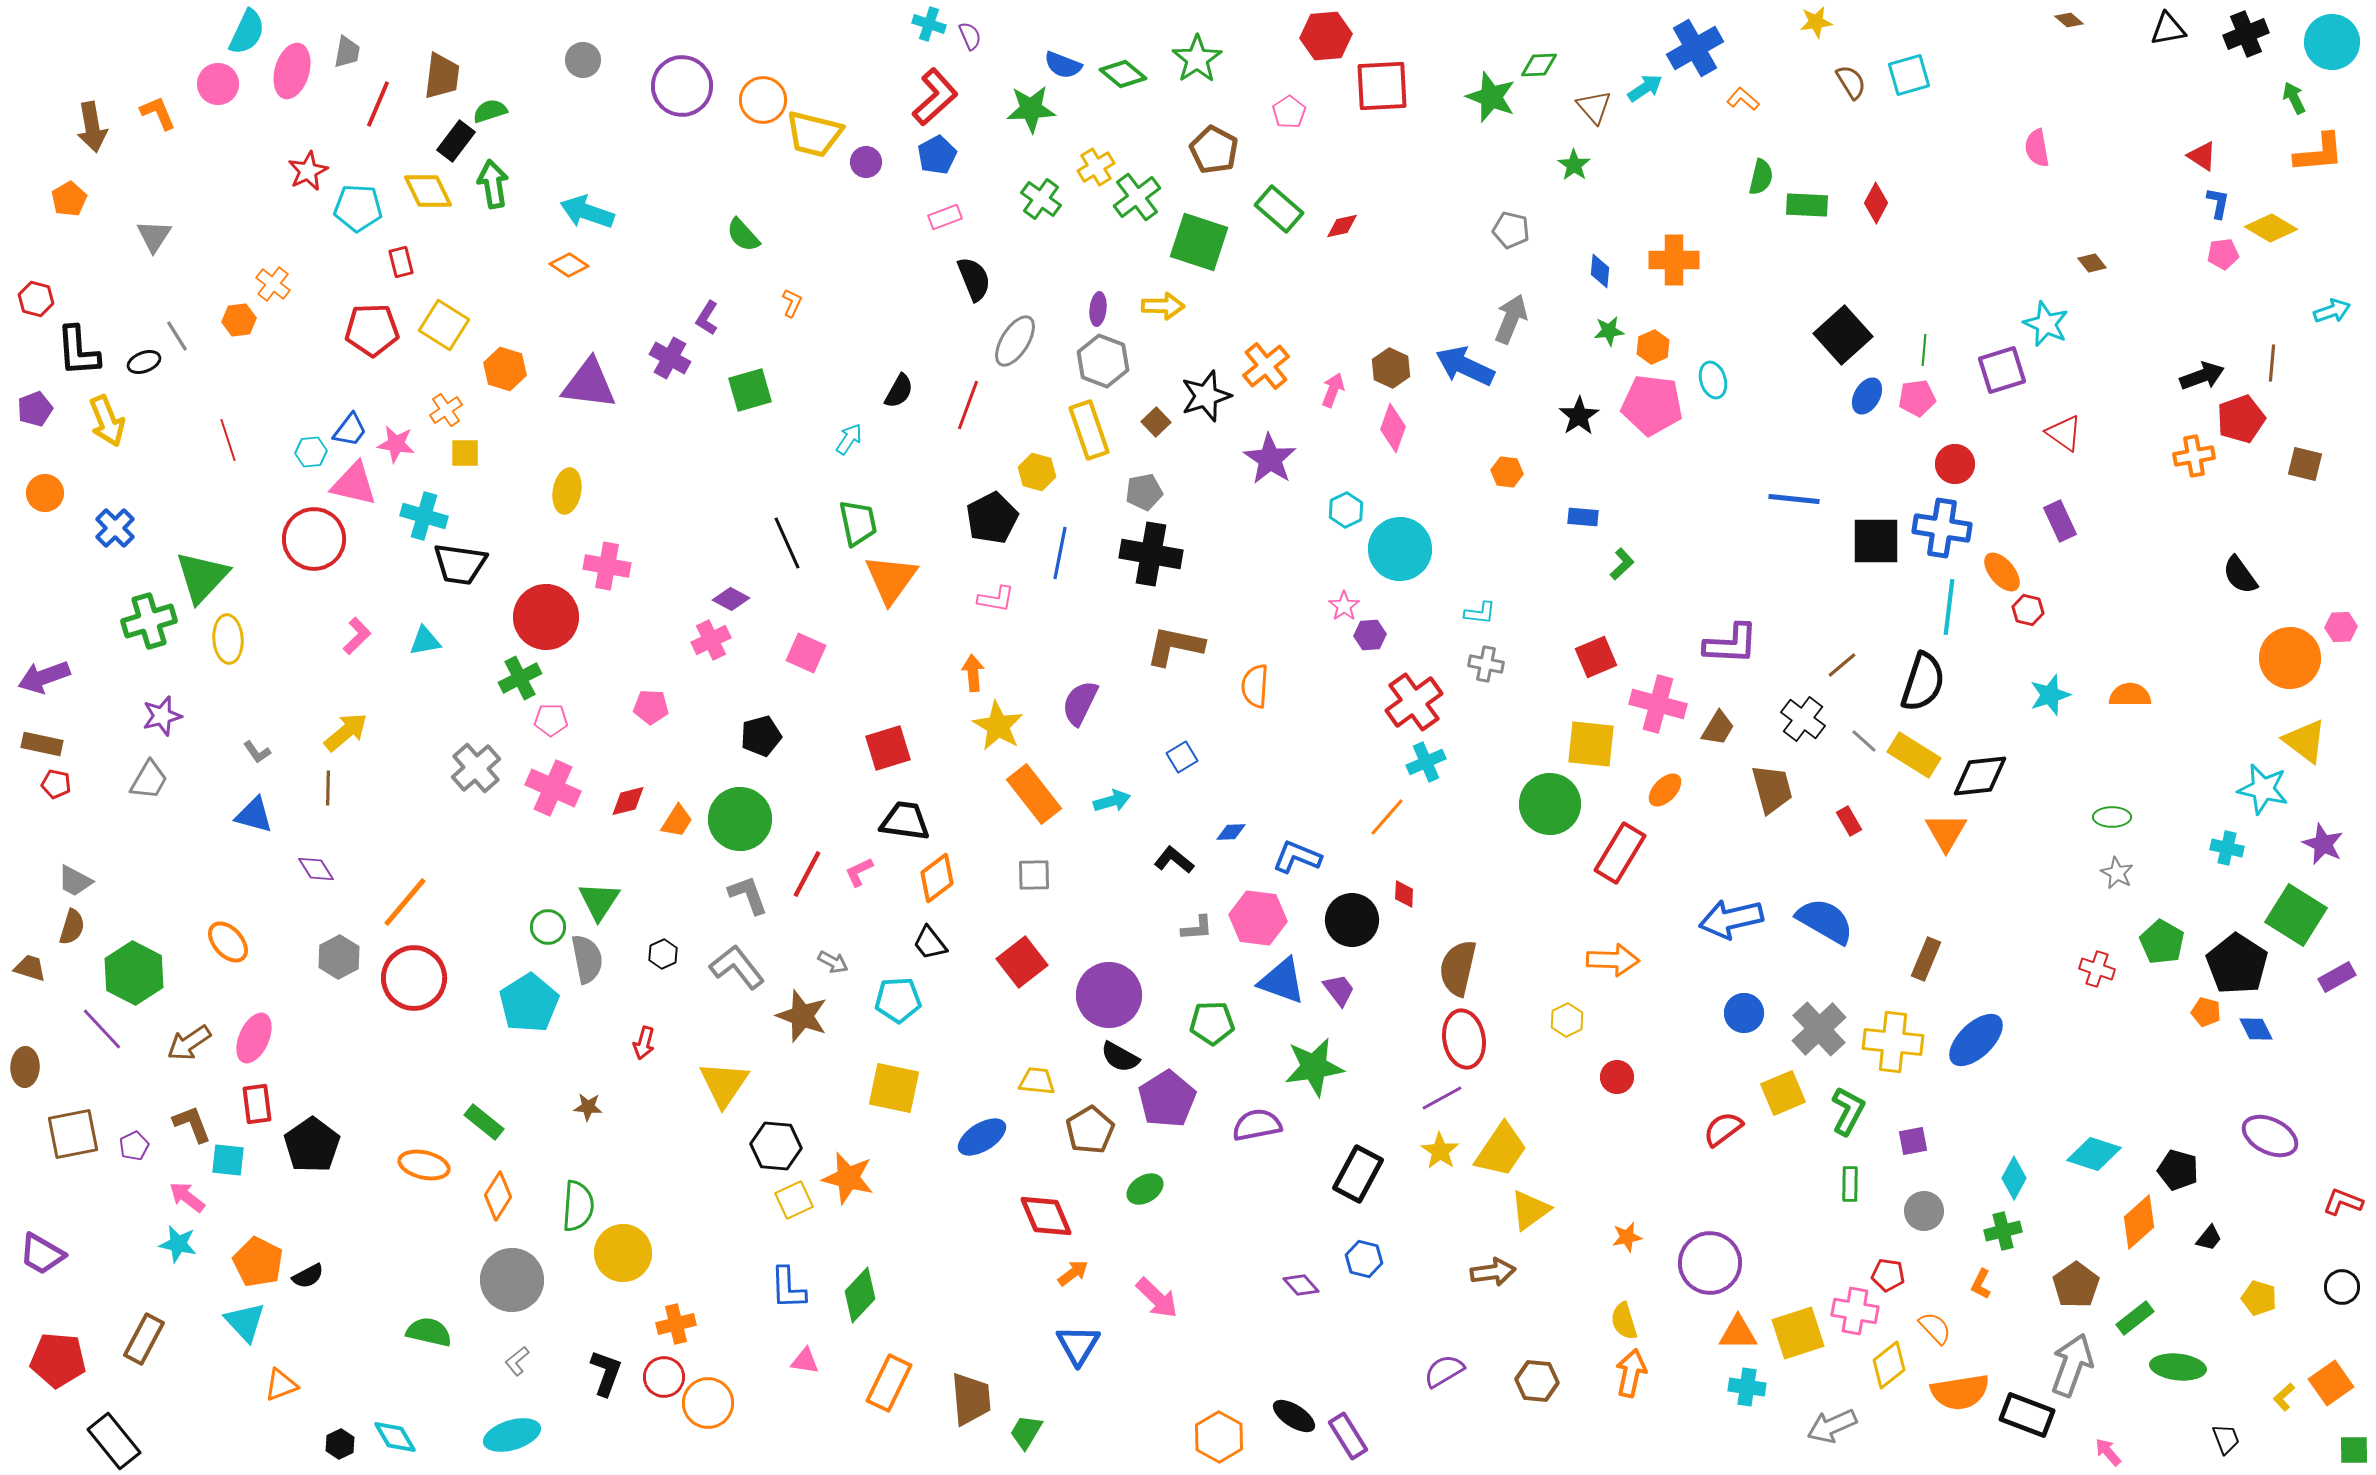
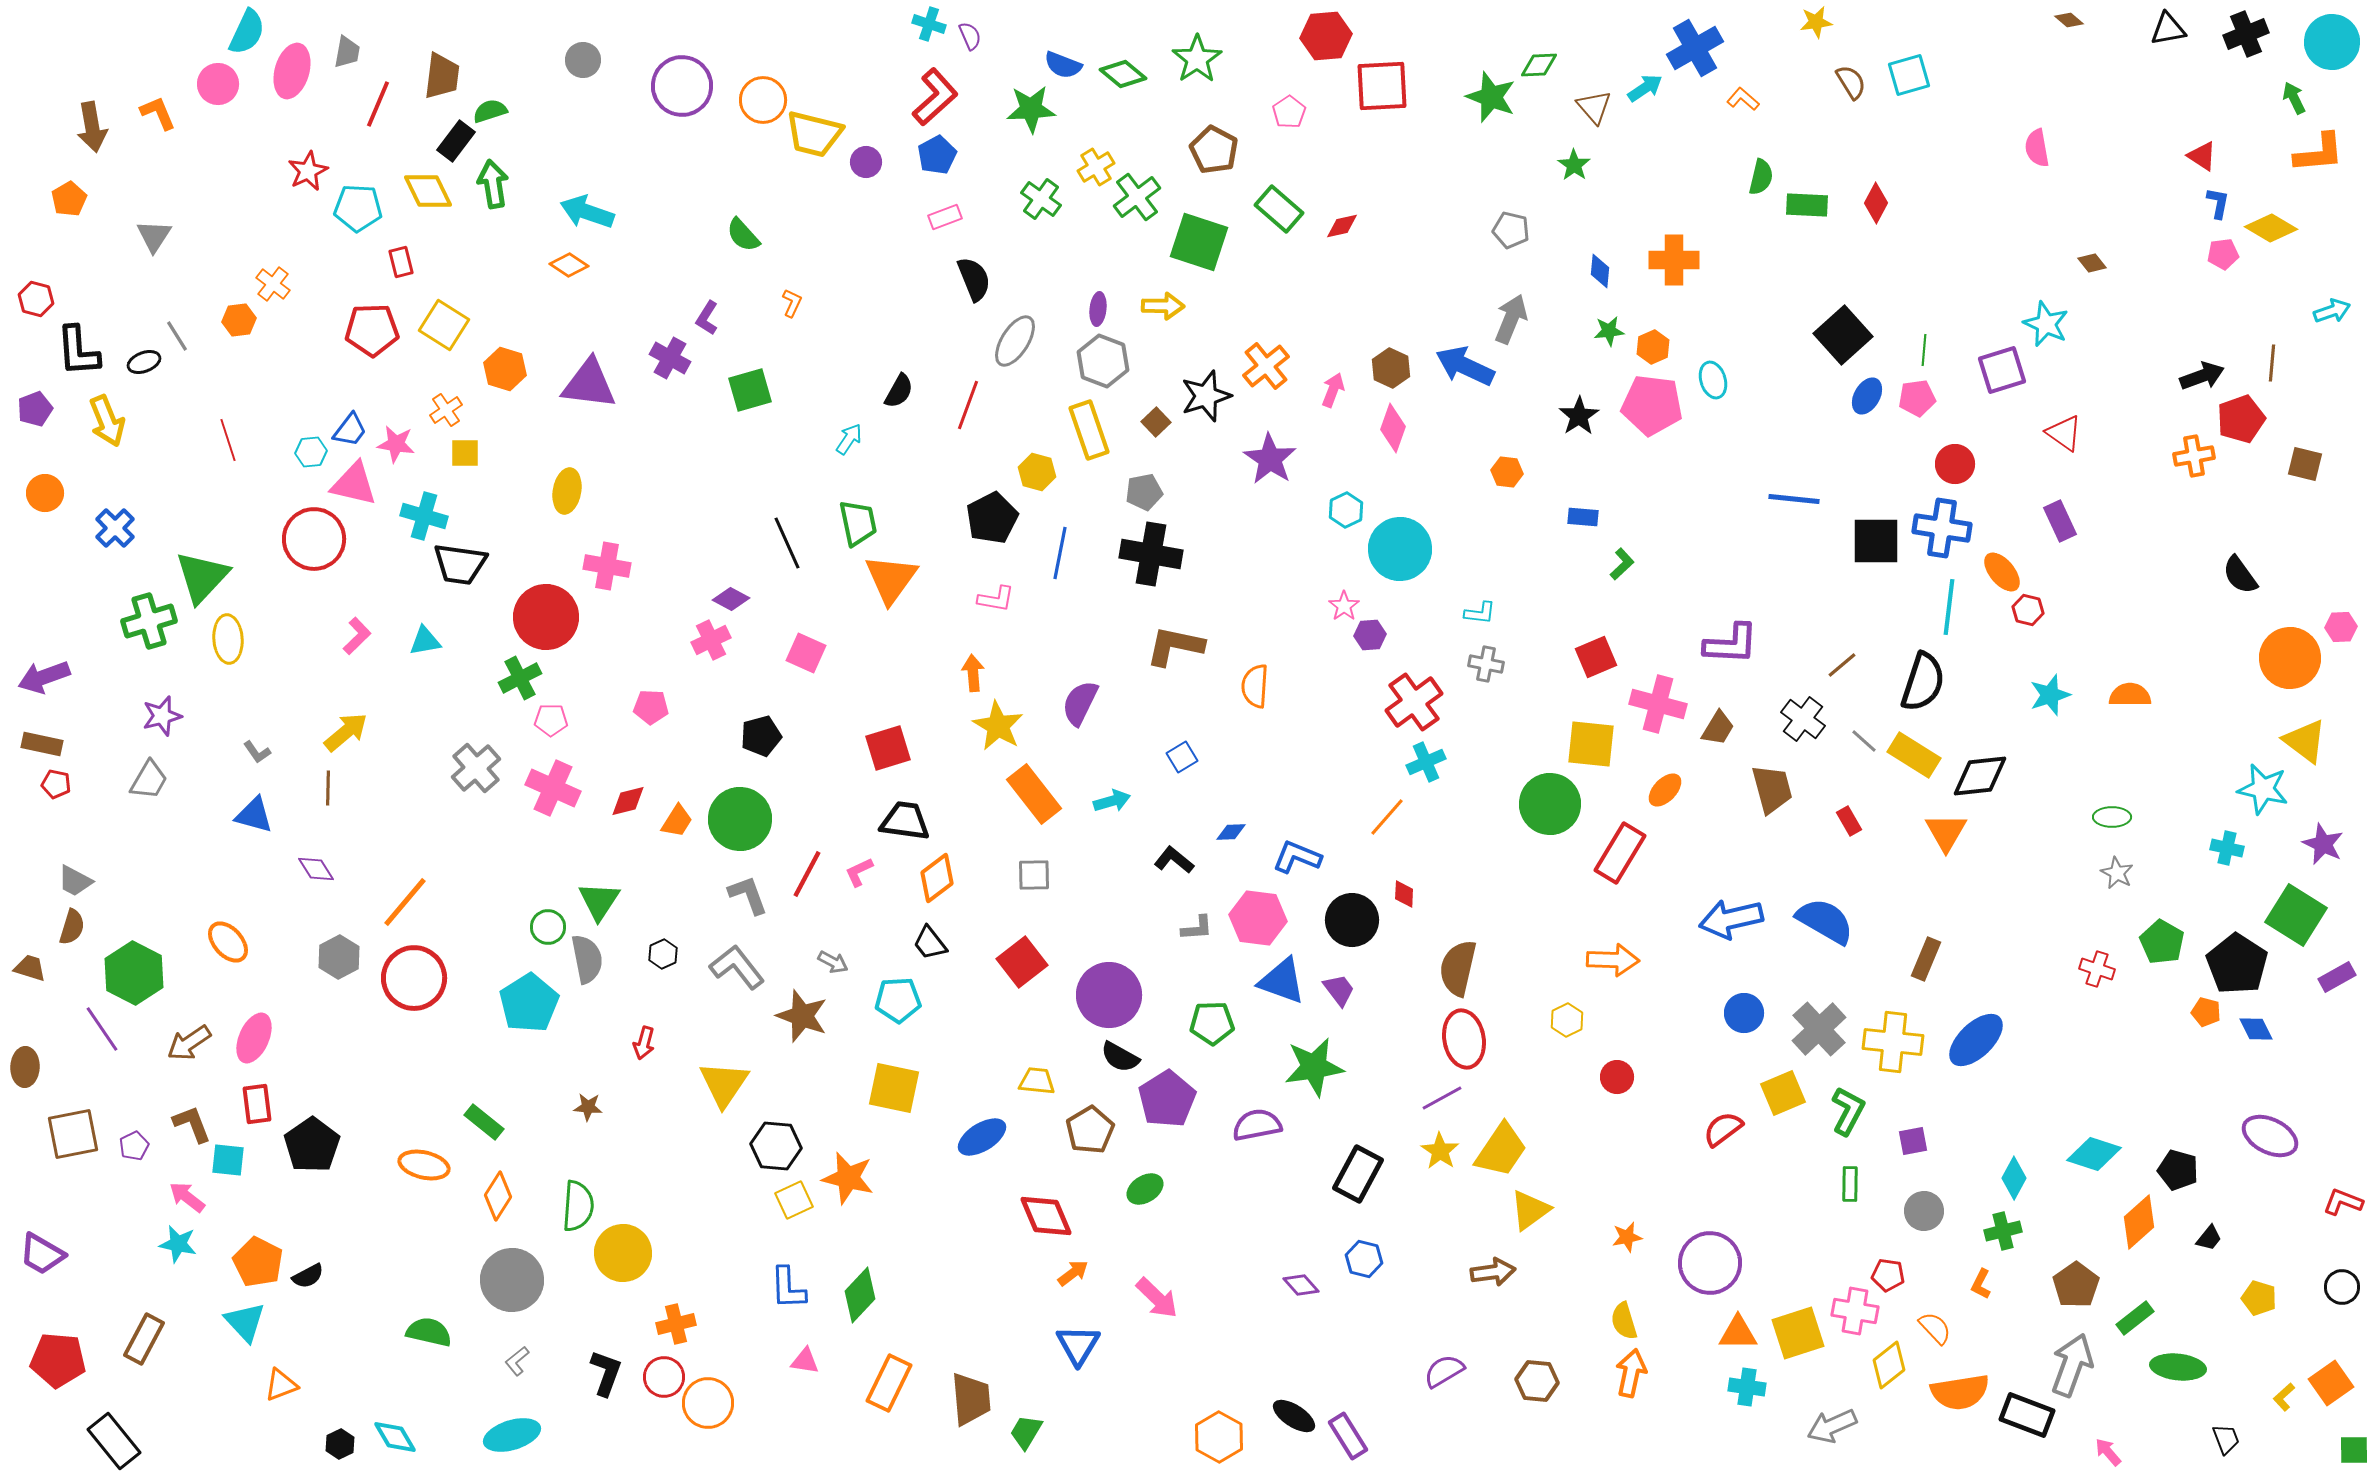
purple line at (102, 1029): rotated 9 degrees clockwise
